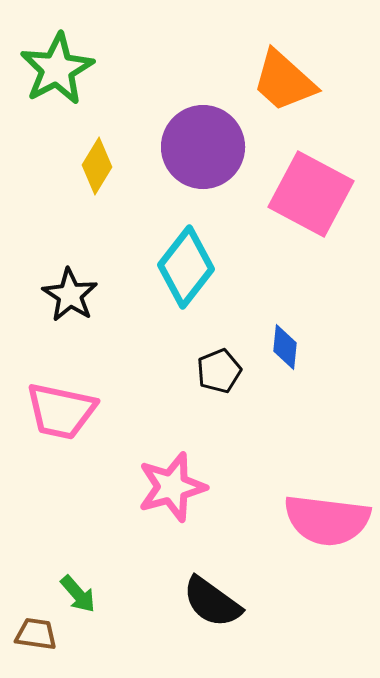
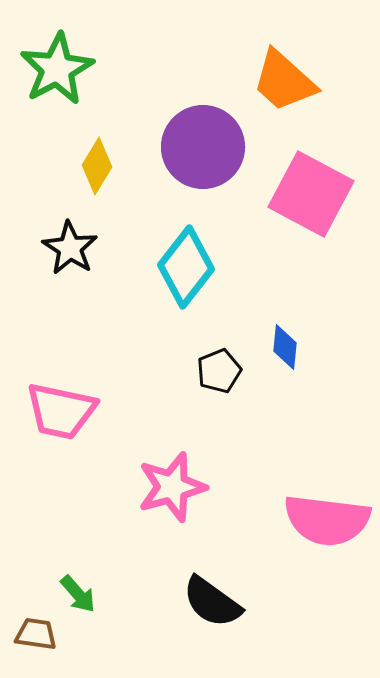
black star: moved 47 px up
